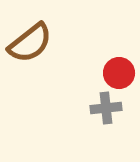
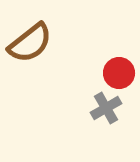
gray cross: rotated 24 degrees counterclockwise
